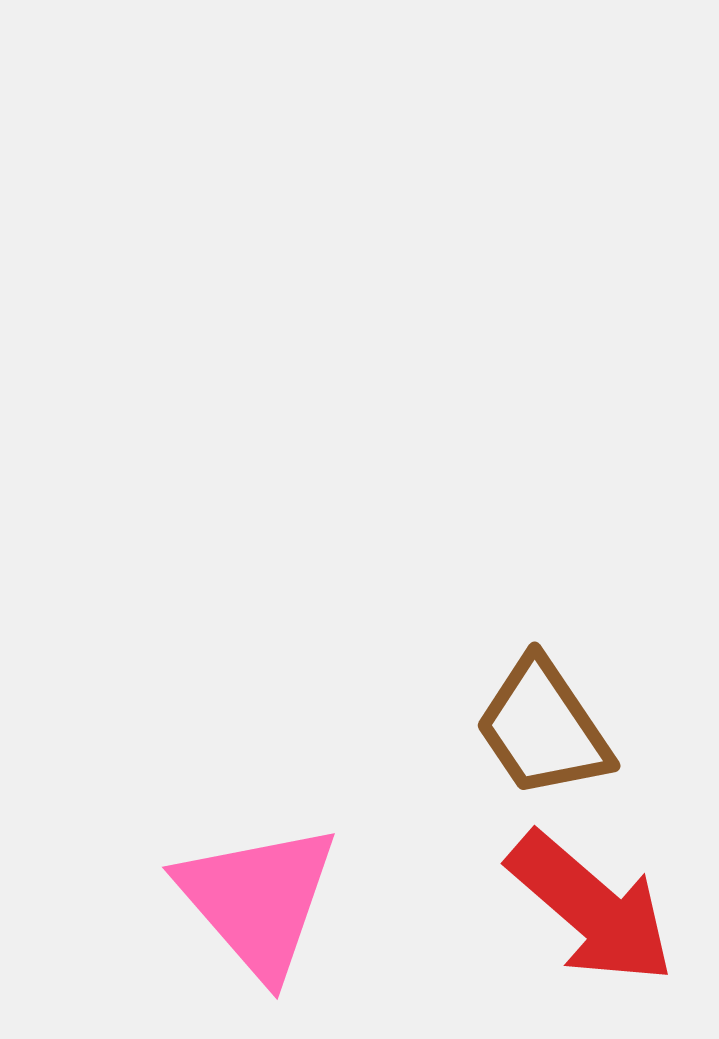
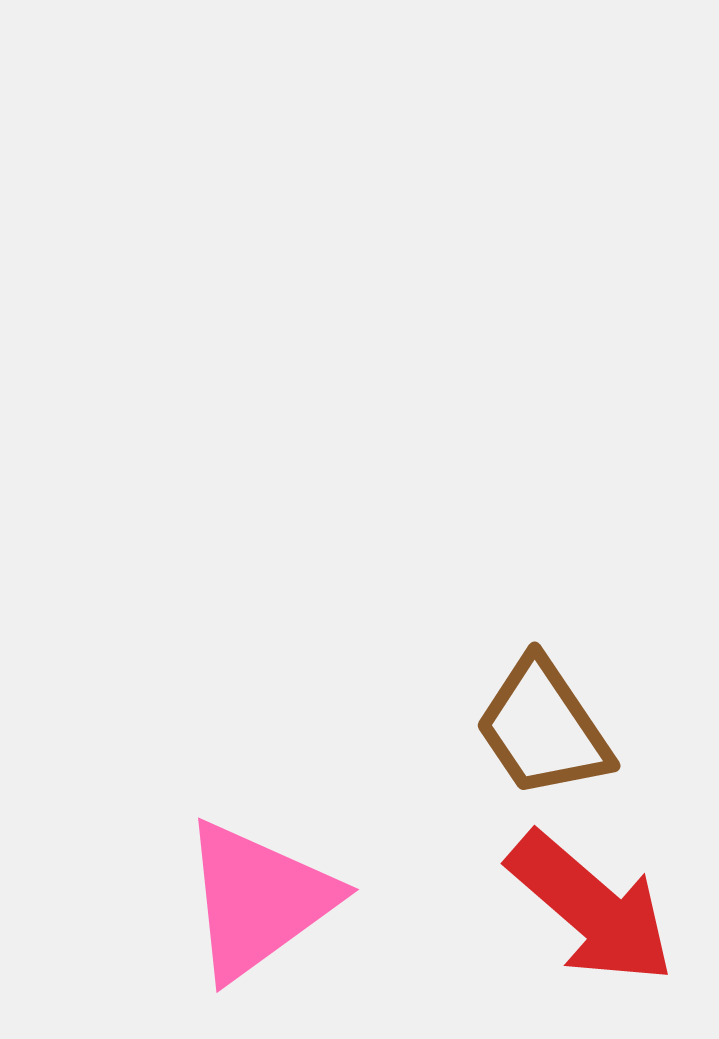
pink triangle: rotated 35 degrees clockwise
